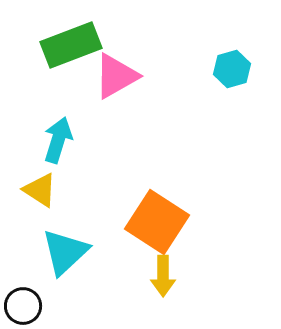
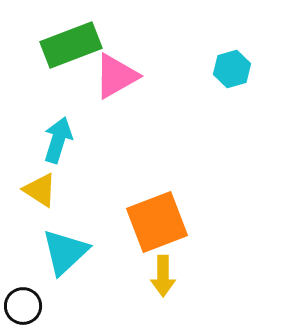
orange square: rotated 36 degrees clockwise
